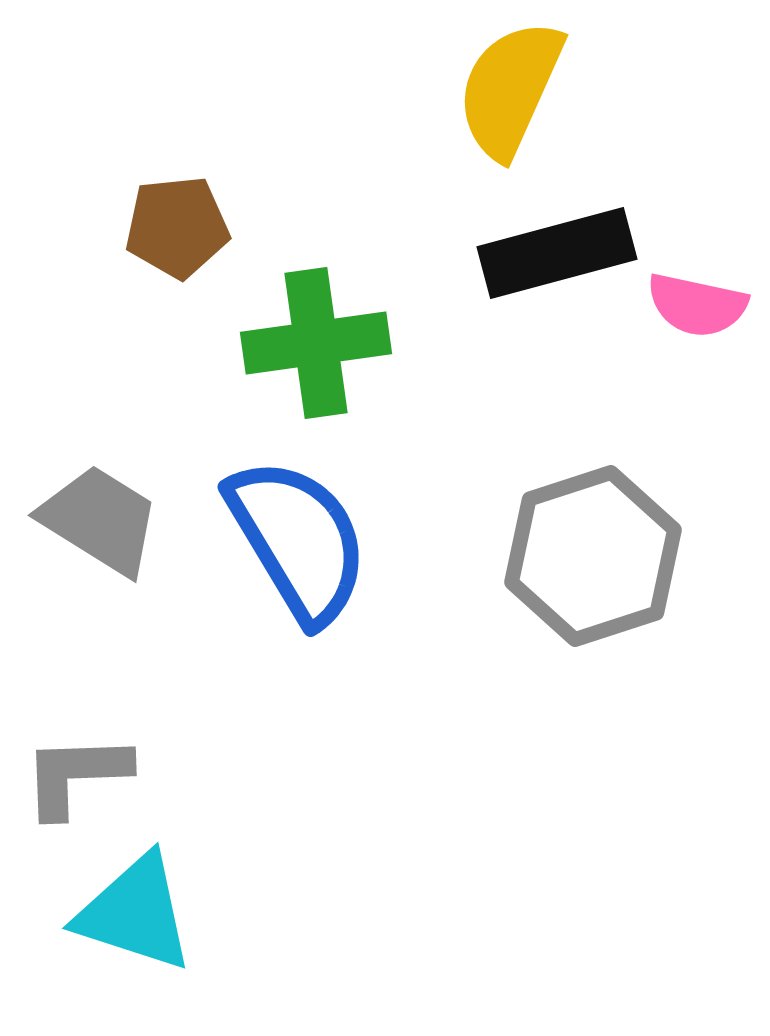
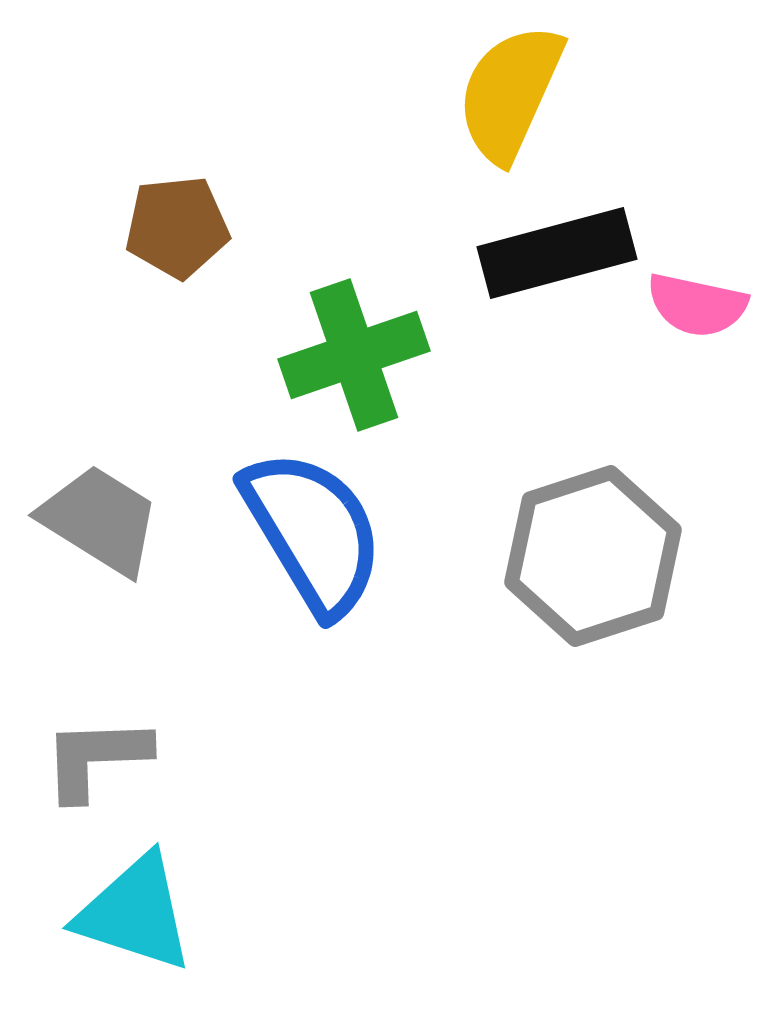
yellow semicircle: moved 4 px down
green cross: moved 38 px right, 12 px down; rotated 11 degrees counterclockwise
blue semicircle: moved 15 px right, 8 px up
gray L-shape: moved 20 px right, 17 px up
